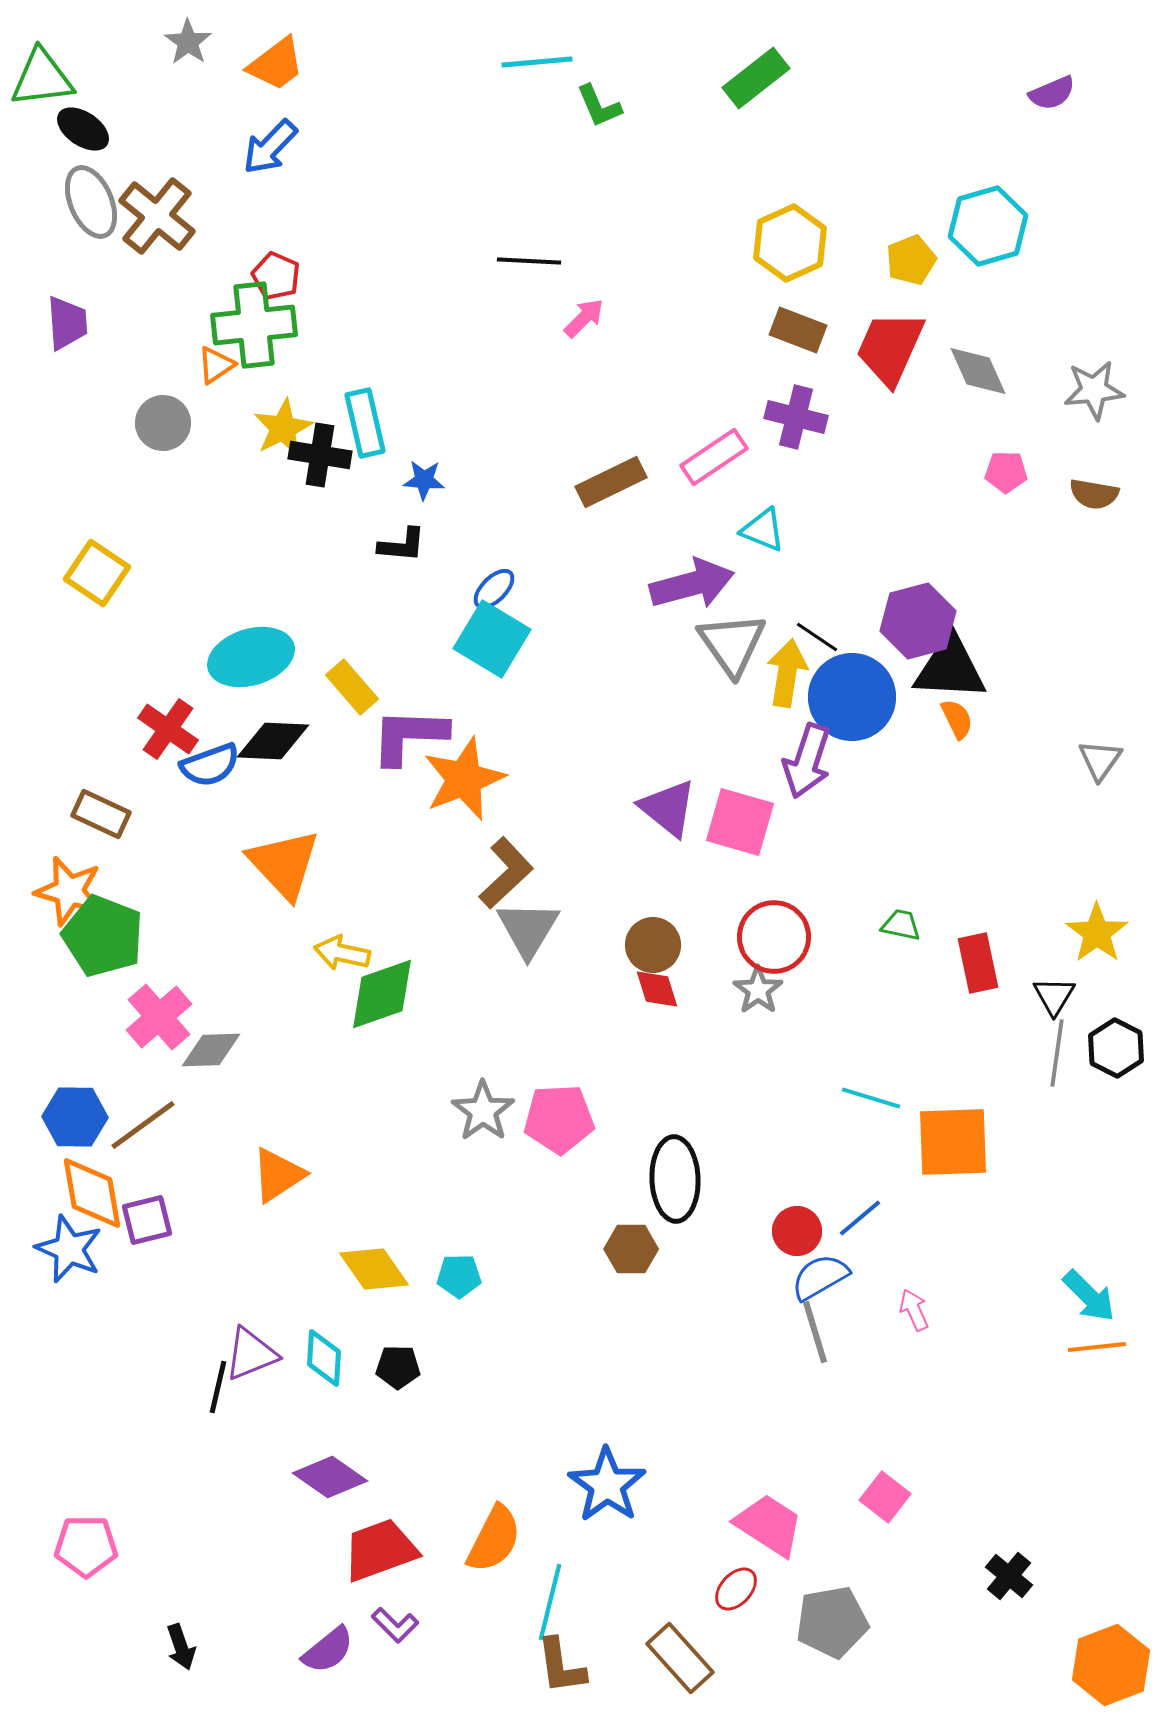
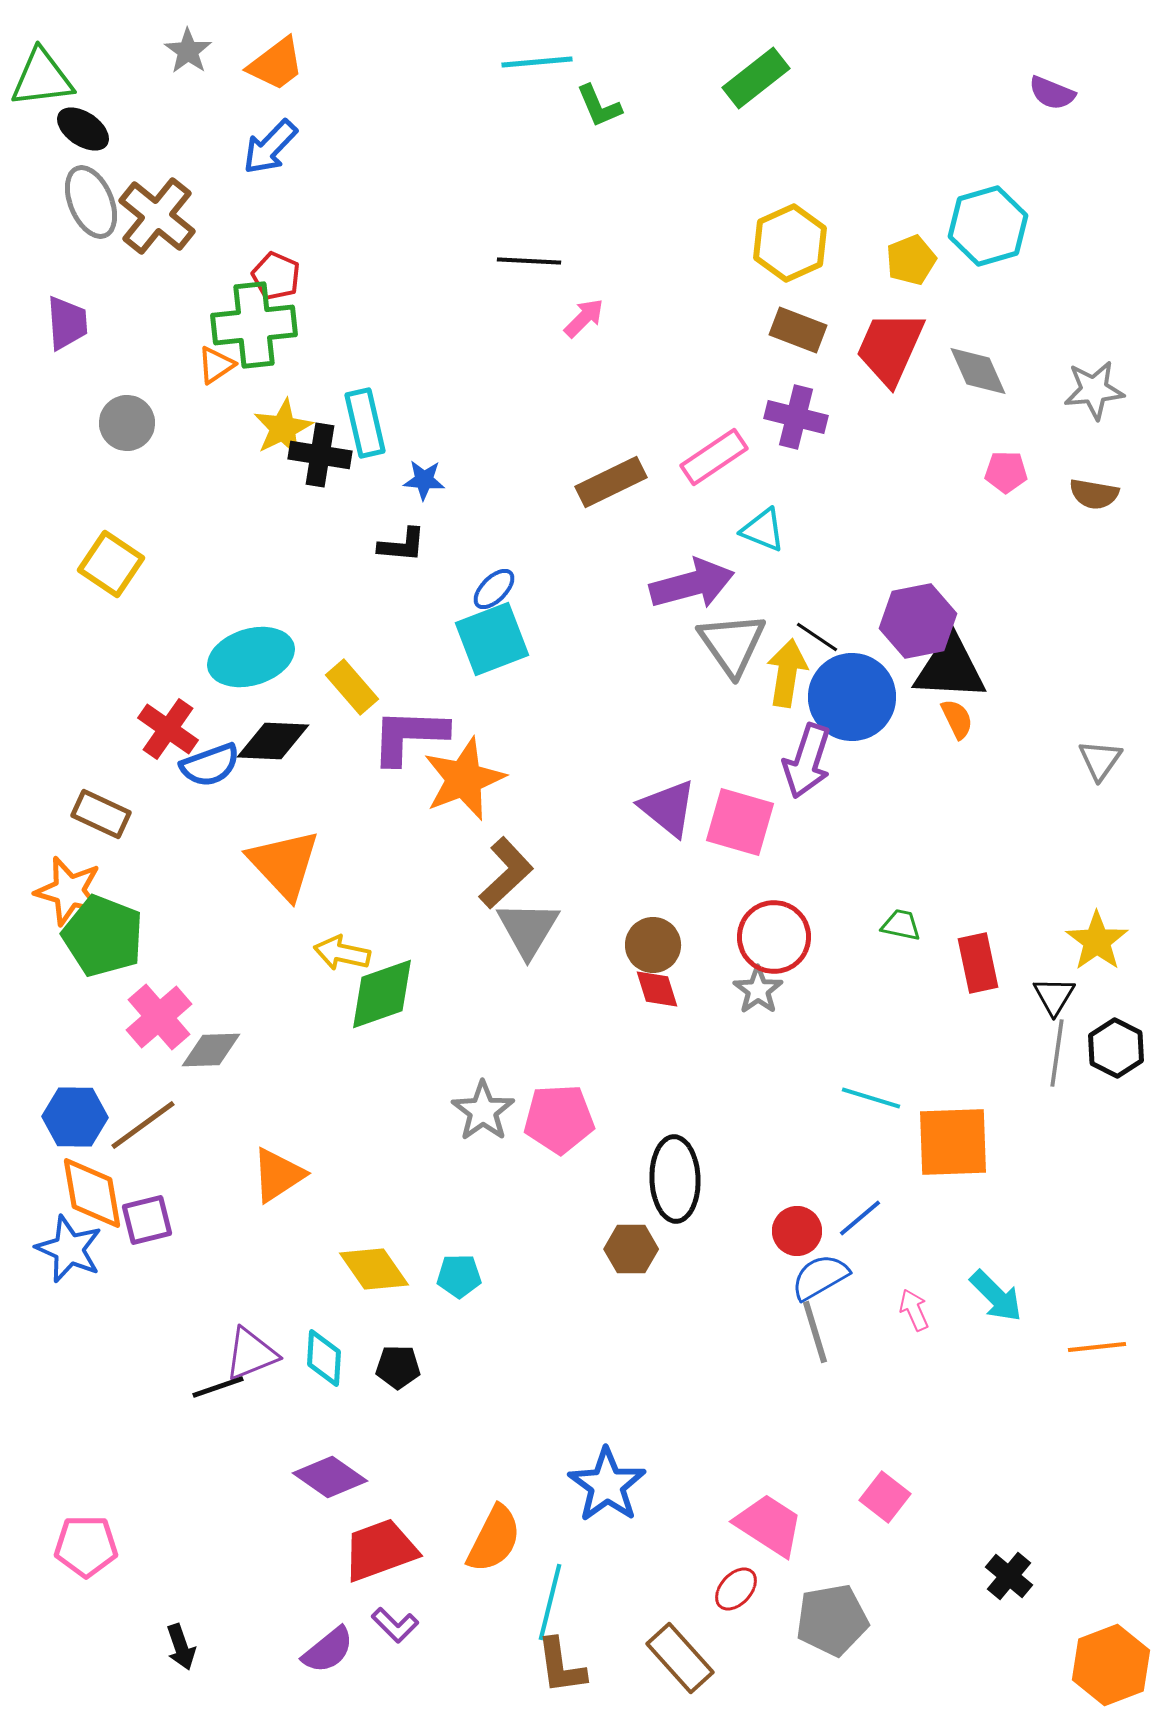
gray star at (188, 42): moved 9 px down
purple semicircle at (1052, 93): rotated 45 degrees clockwise
gray circle at (163, 423): moved 36 px left
yellow square at (97, 573): moved 14 px right, 9 px up
purple hexagon at (918, 621): rotated 4 degrees clockwise
cyan square at (492, 639): rotated 38 degrees clockwise
yellow star at (1097, 933): moved 8 px down
cyan arrow at (1089, 1296): moved 93 px left
black line at (218, 1387): rotated 58 degrees clockwise
gray pentagon at (832, 1622): moved 2 px up
